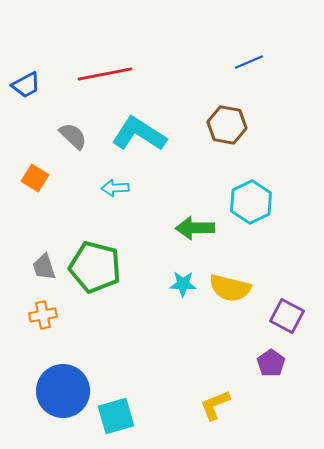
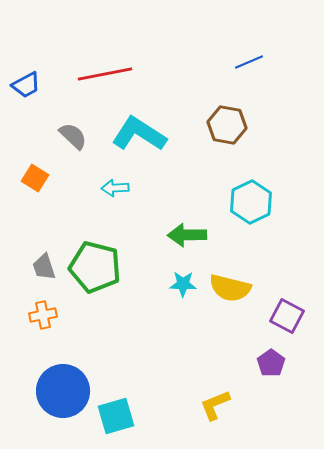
green arrow: moved 8 px left, 7 px down
